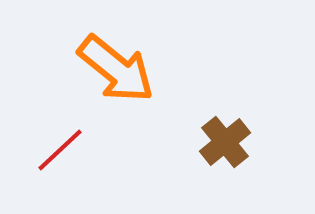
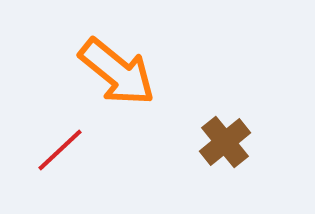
orange arrow: moved 1 px right, 3 px down
